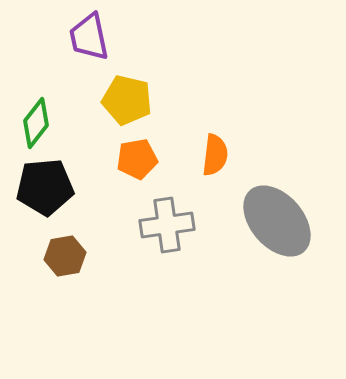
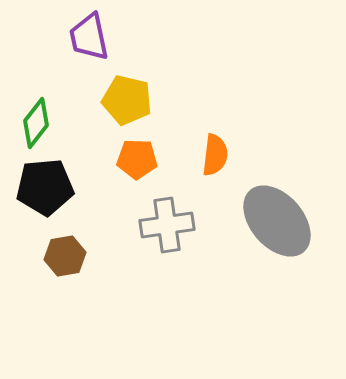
orange pentagon: rotated 12 degrees clockwise
